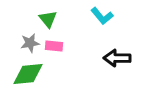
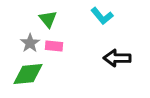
gray star: rotated 24 degrees counterclockwise
